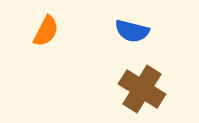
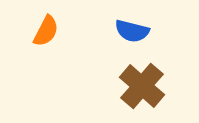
brown cross: moved 3 px up; rotated 9 degrees clockwise
